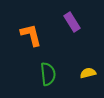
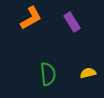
orange L-shape: moved 17 px up; rotated 75 degrees clockwise
